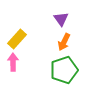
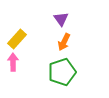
green pentagon: moved 2 px left, 2 px down
